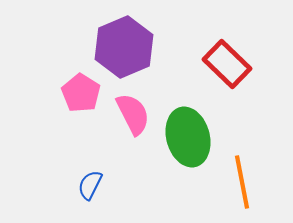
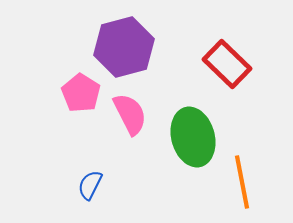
purple hexagon: rotated 8 degrees clockwise
pink semicircle: moved 3 px left
green ellipse: moved 5 px right
